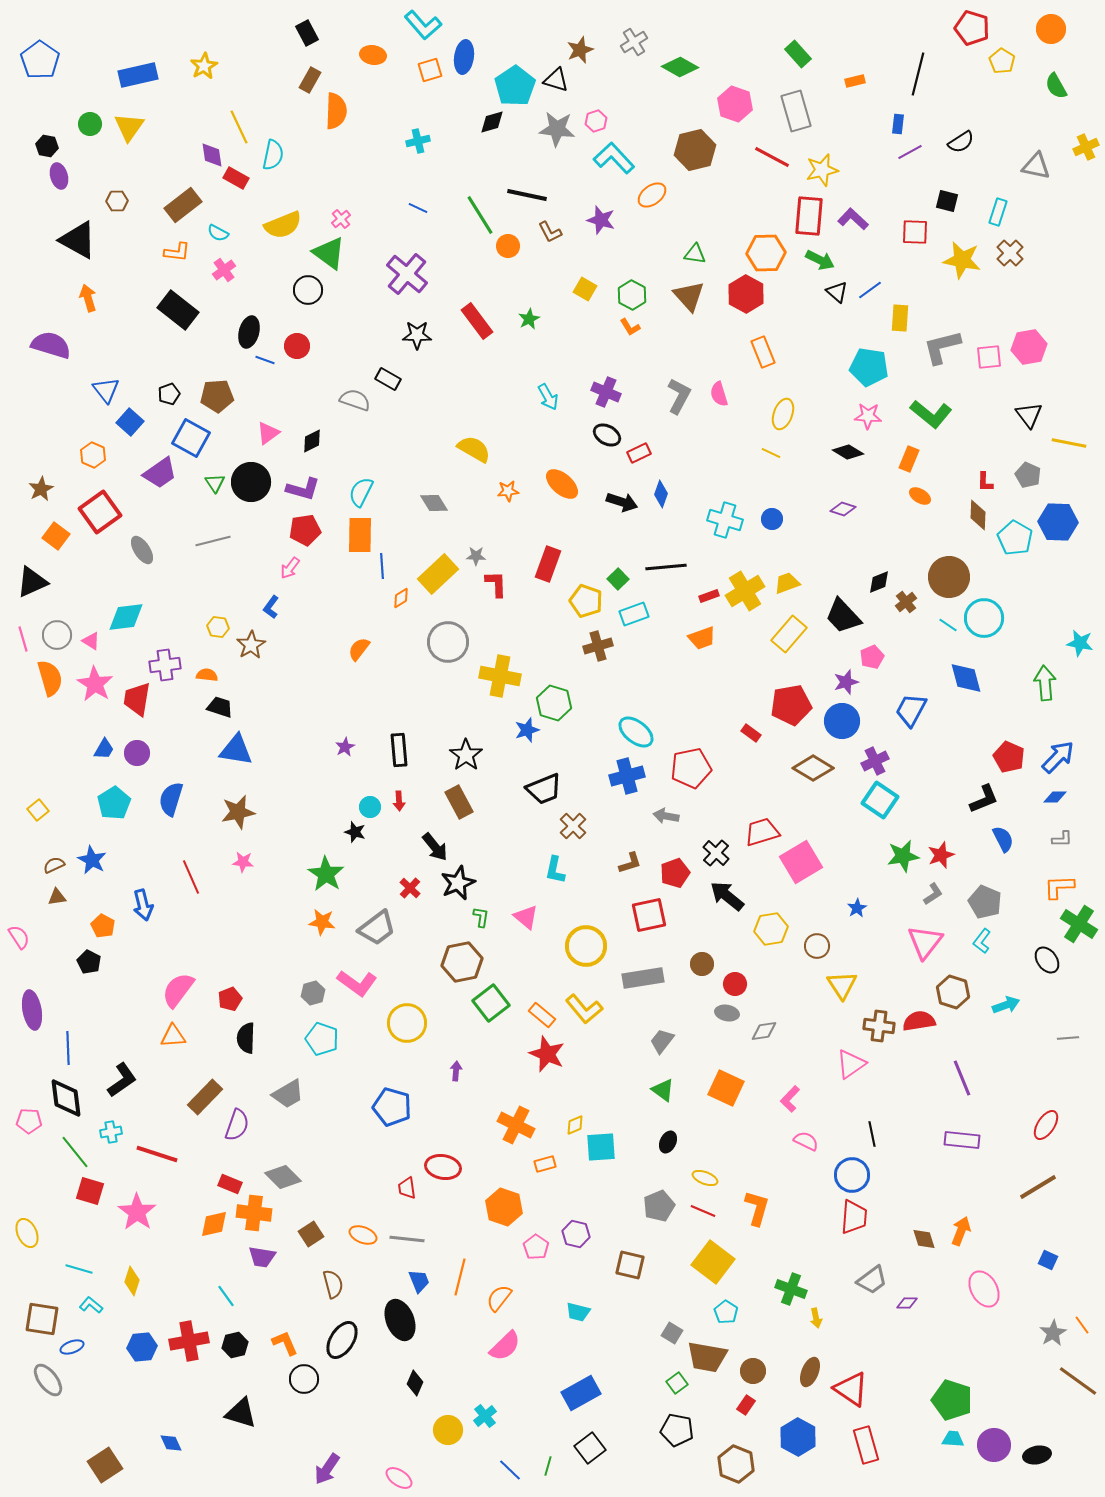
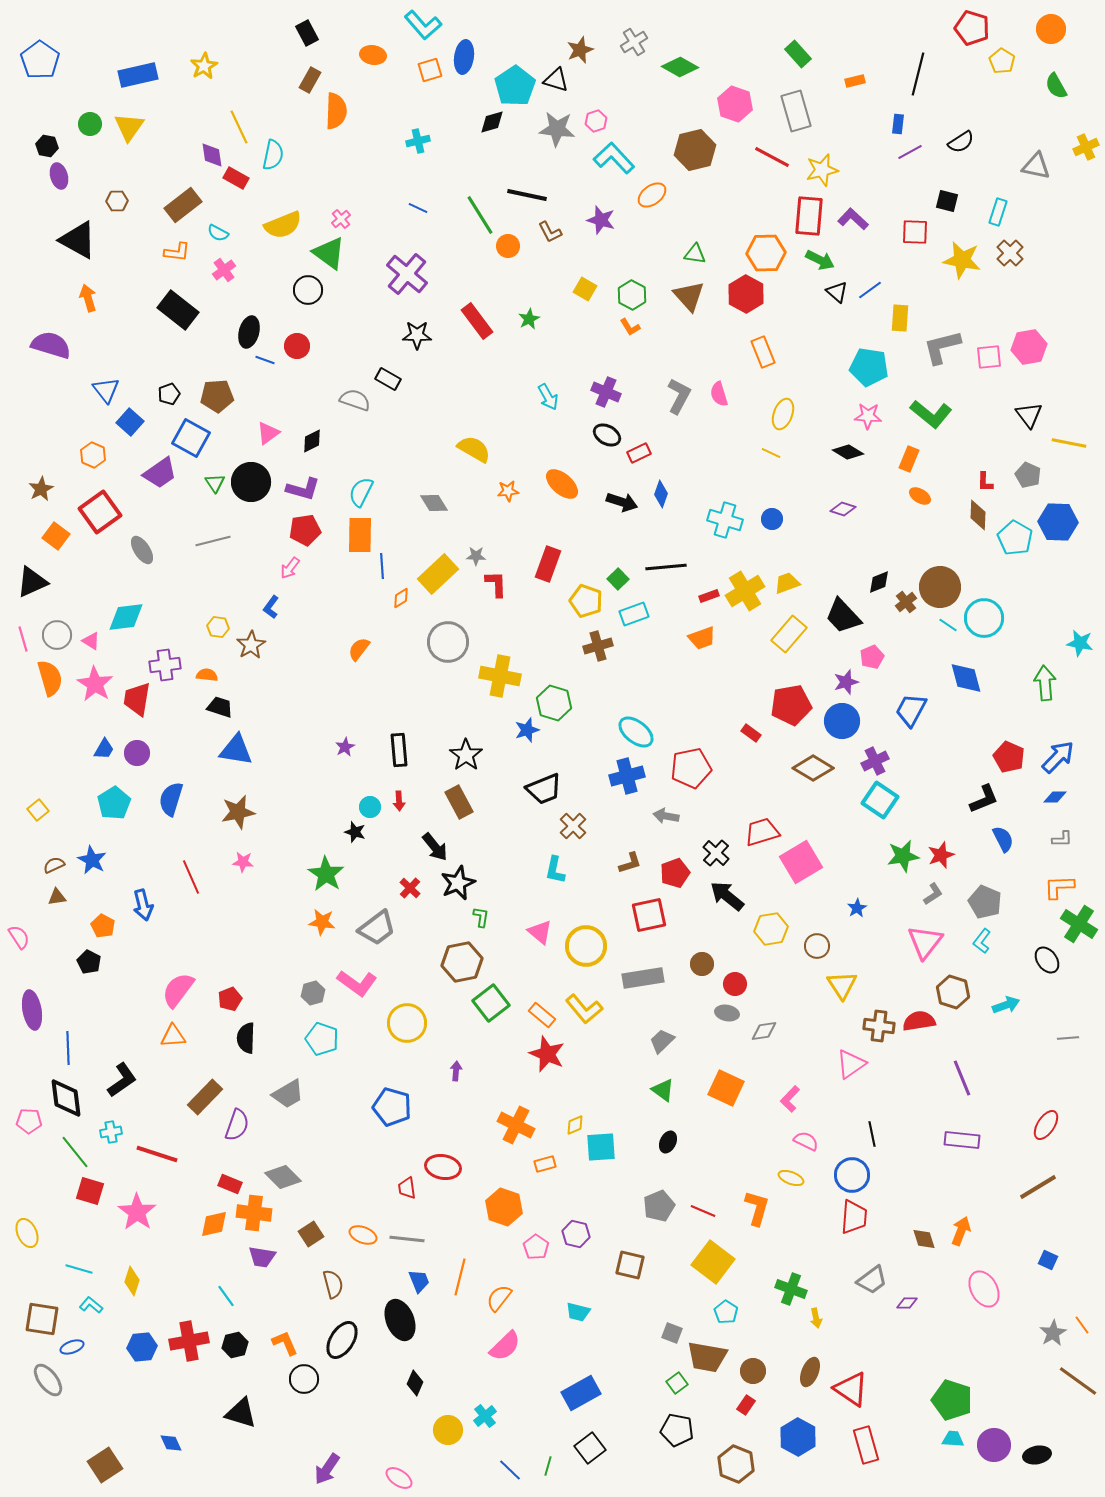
brown circle at (949, 577): moved 9 px left, 10 px down
pink triangle at (526, 917): moved 14 px right, 15 px down
gray trapezoid at (662, 1041): rotated 8 degrees clockwise
yellow ellipse at (705, 1178): moved 86 px right
gray square at (672, 1333): rotated 10 degrees counterclockwise
